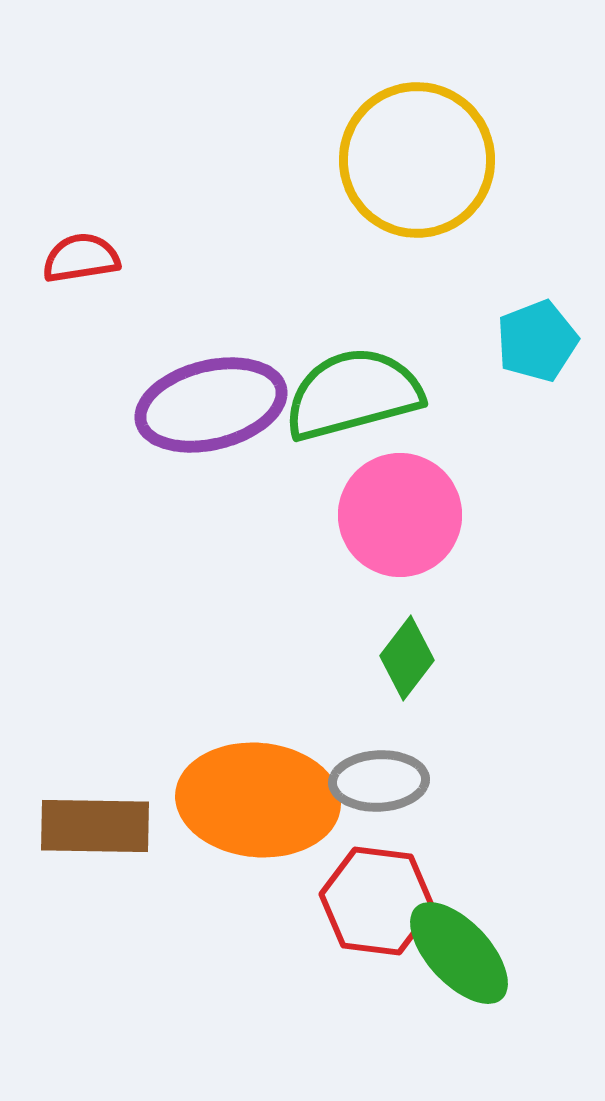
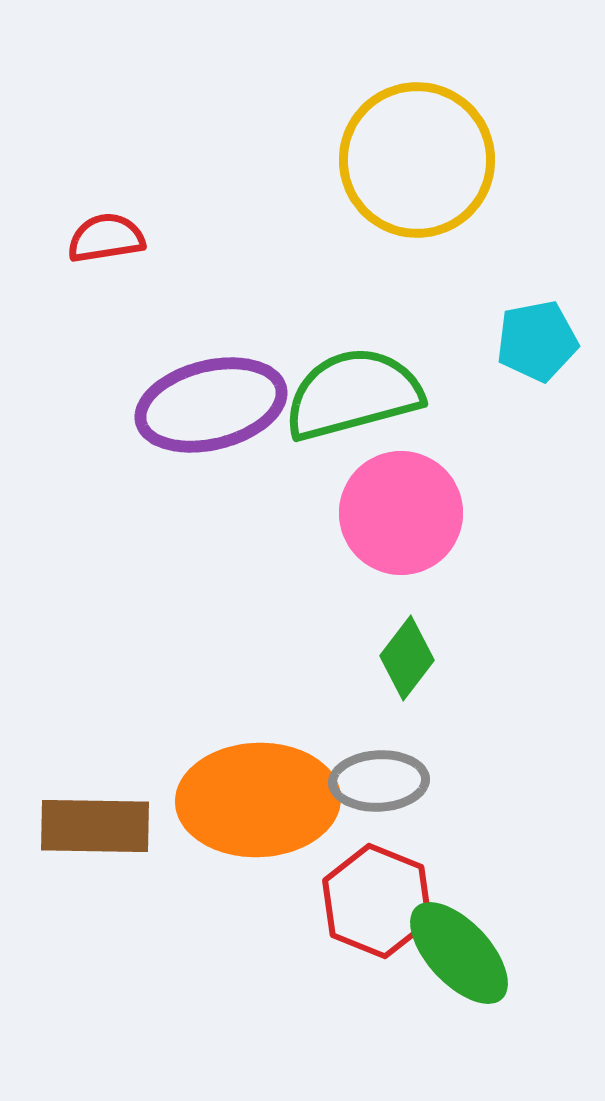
red semicircle: moved 25 px right, 20 px up
cyan pentagon: rotated 10 degrees clockwise
pink circle: moved 1 px right, 2 px up
orange ellipse: rotated 7 degrees counterclockwise
red hexagon: rotated 15 degrees clockwise
